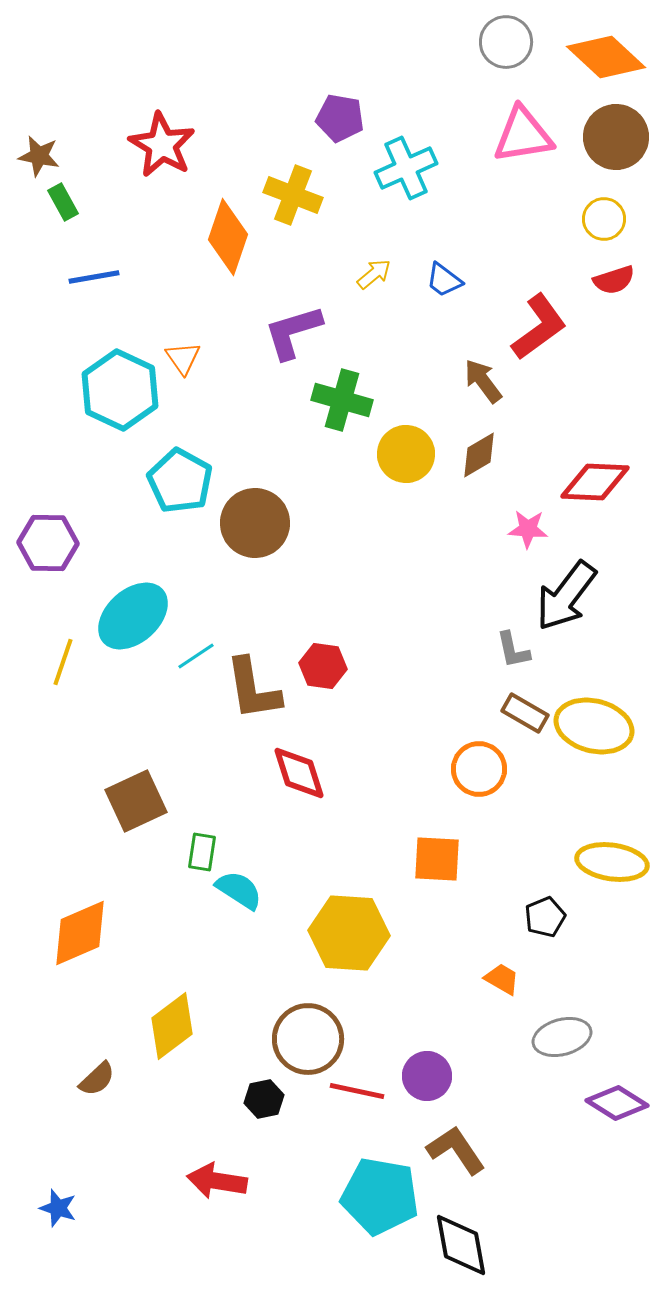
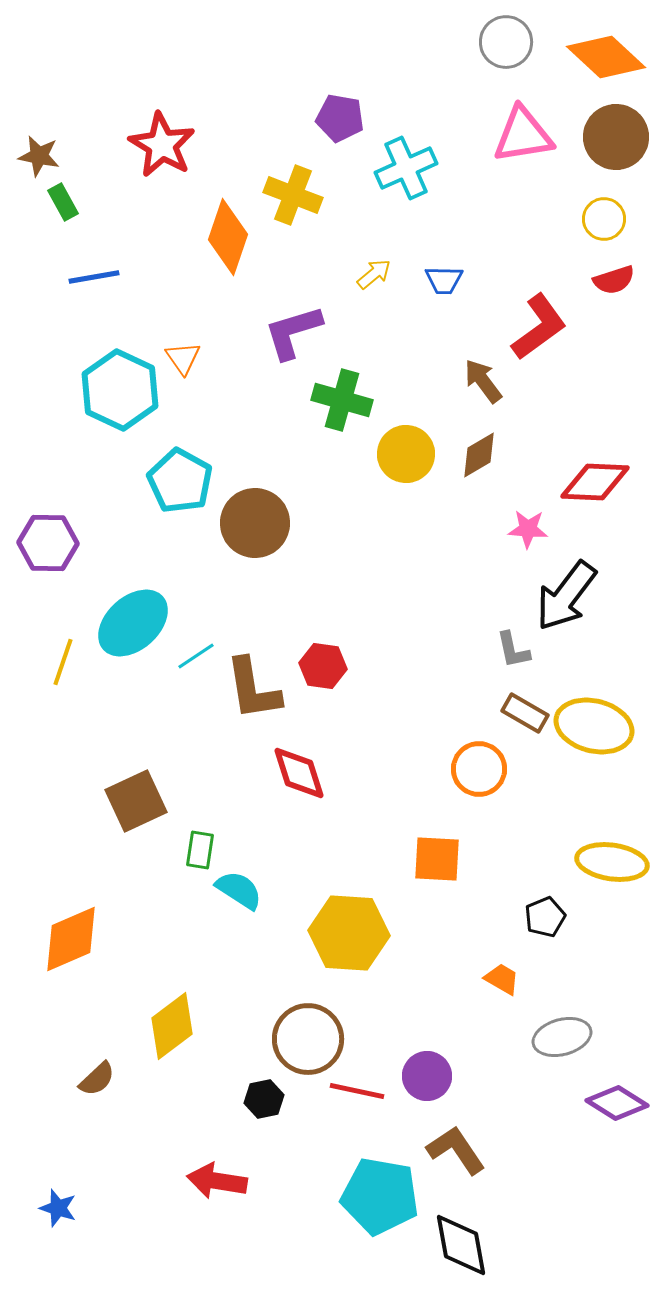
blue trapezoid at (444, 280): rotated 36 degrees counterclockwise
cyan ellipse at (133, 616): moved 7 px down
green rectangle at (202, 852): moved 2 px left, 2 px up
orange diamond at (80, 933): moved 9 px left, 6 px down
